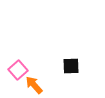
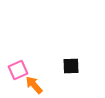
pink square: rotated 18 degrees clockwise
